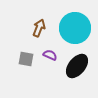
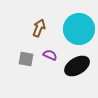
cyan circle: moved 4 px right, 1 px down
black ellipse: rotated 20 degrees clockwise
